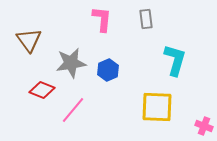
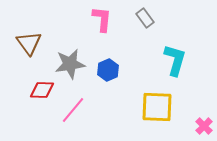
gray rectangle: moved 1 px left, 1 px up; rotated 30 degrees counterclockwise
brown triangle: moved 3 px down
gray star: moved 1 px left, 1 px down
red diamond: rotated 20 degrees counterclockwise
pink cross: rotated 24 degrees clockwise
